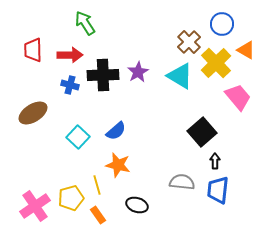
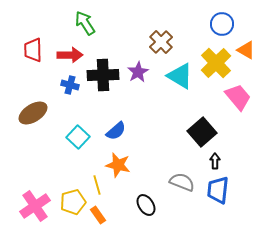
brown cross: moved 28 px left
gray semicircle: rotated 15 degrees clockwise
yellow pentagon: moved 2 px right, 4 px down
black ellipse: moved 9 px right; rotated 40 degrees clockwise
